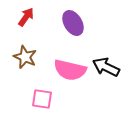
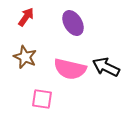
pink semicircle: moved 1 px up
